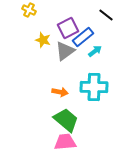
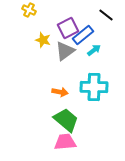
blue rectangle: moved 2 px up
cyan arrow: moved 1 px left, 1 px up
